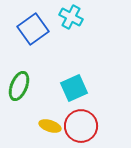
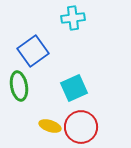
cyan cross: moved 2 px right, 1 px down; rotated 35 degrees counterclockwise
blue square: moved 22 px down
green ellipse: rotated 32 degrees counterclockwise
red circle: moved 1 px down
